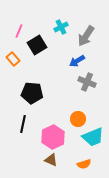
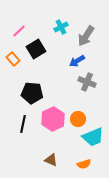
pink line: rotated 24 degrees clockwise
black square: moved 1 px left, 4 px down
pink hexagon: moved 18 px up
